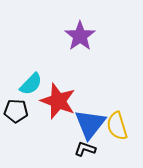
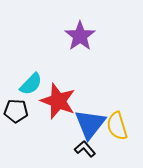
black L-shape: rotated 30 degrees clockwise
